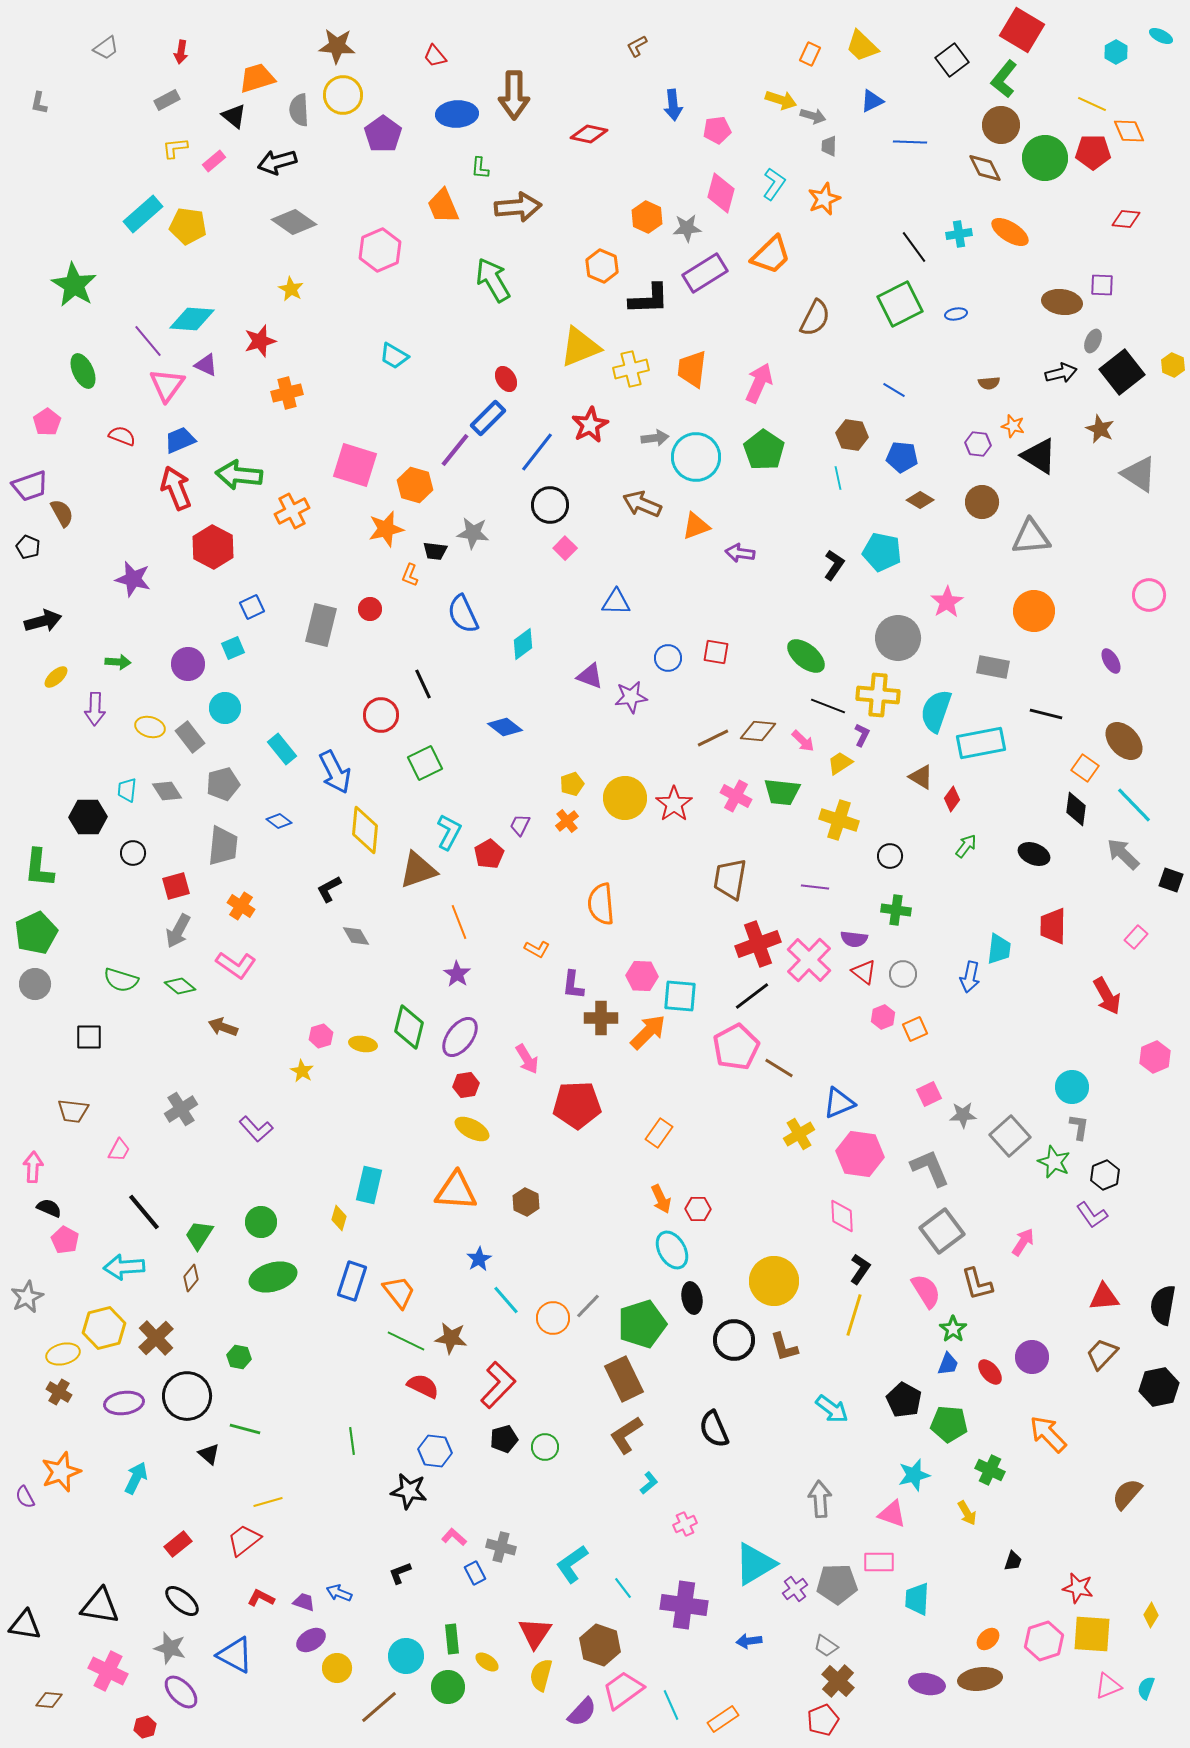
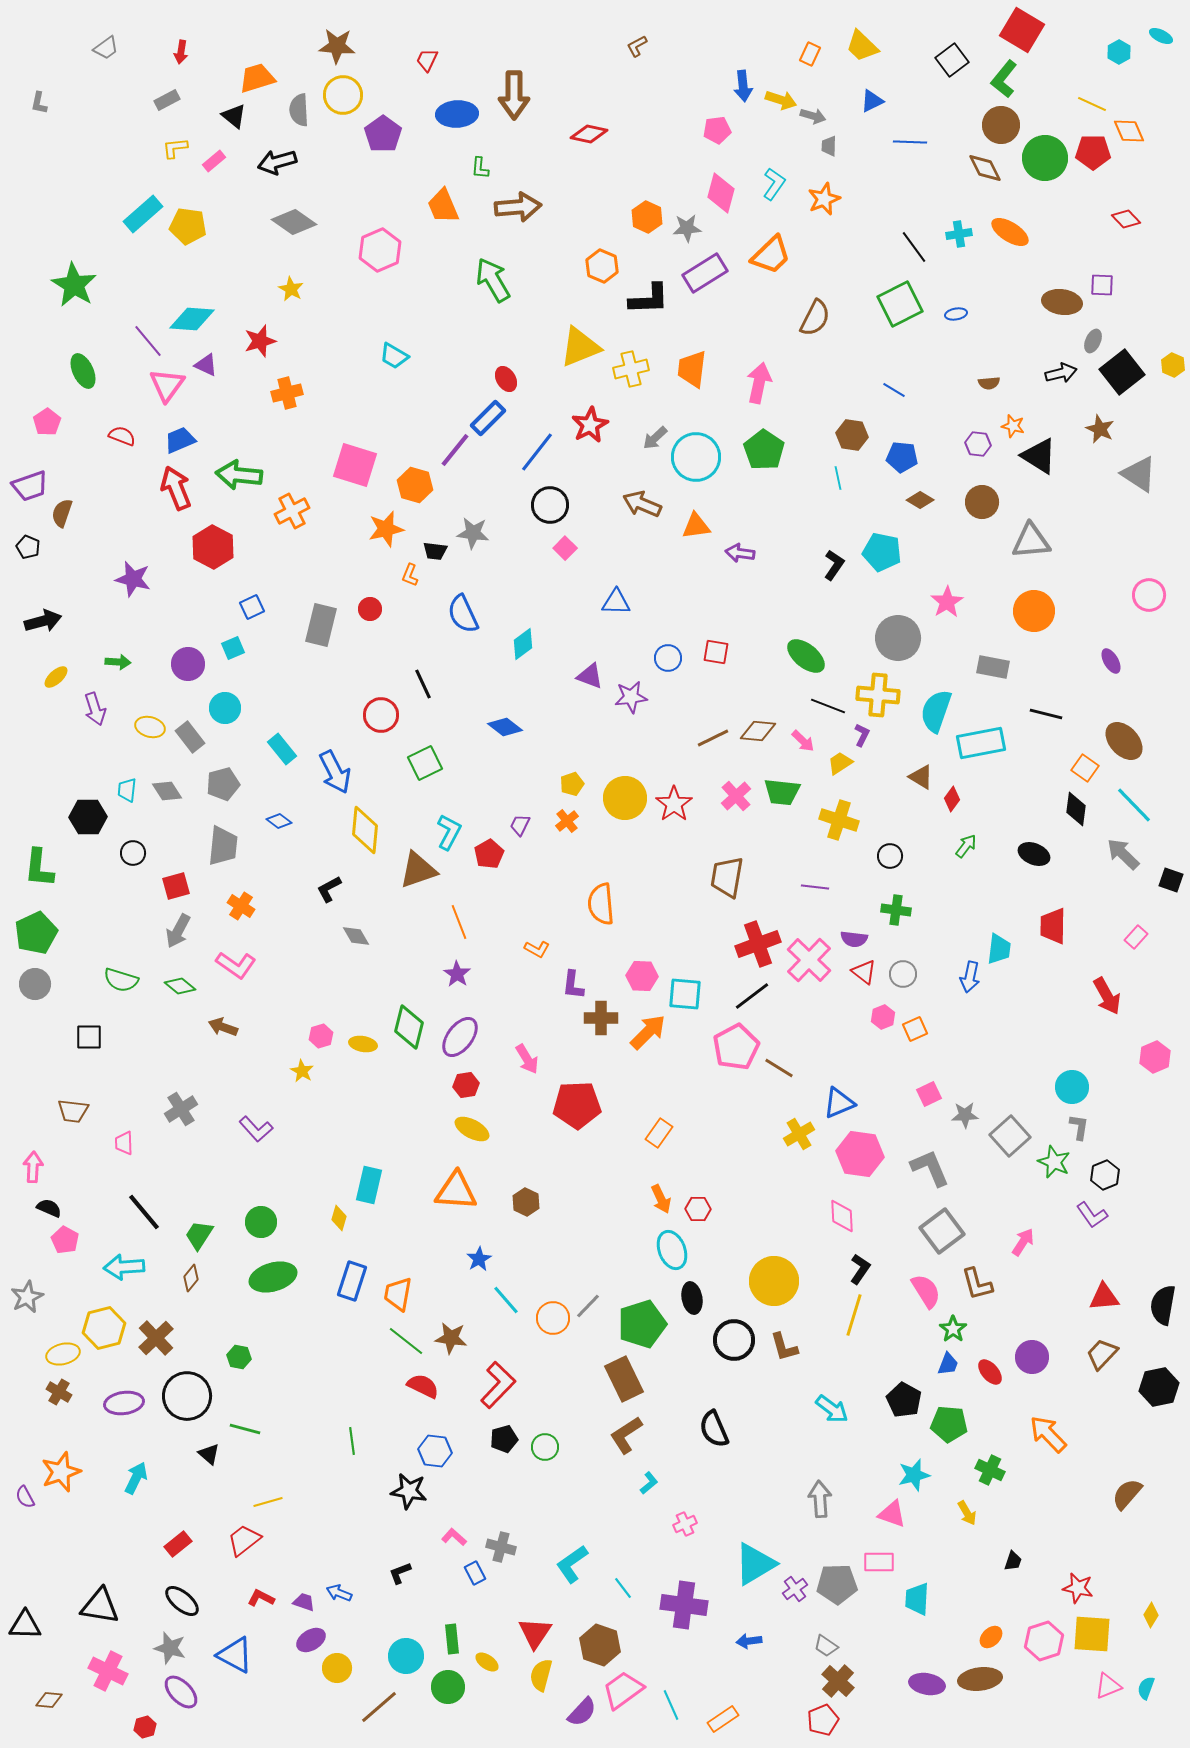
cyan hexagon at (1116, 52): moved 3 px right
red trapezoid at (435, 56): moved 8 px left, 4 px down; rotated 65 degrees clockwise
blue arrow at (673, 105): moved 70 px right, 19 px up
red diamond at (1126, 219): rotated 40 degrees clockwise
pink arrow at (759, 383): rotated 12 degrees counterclockwise
gray arrow at (655, 438): rotated 144 degrees clockwise
brown semicircle at (62, 513): rotated 132 degrees counterclockwise
orange triangle at (696, 526): rotated 12 degrees clockwise
gray triangle at (1031, 537): moved 4 px down
purple arrow at (95, 709): rotated 20 degrees counterclockwise
pink cross at (736, 796): rotated 20 degrees clockwise
brown trapezoid at (730, 879): moved 3 px left, 2 px up
cyan square at (680, 996): moved 5 px right, 2 px up
gray star at (963, 1115): moved 2 px right
pink trapezoid at (119, 1150): moved 5 px right, 7 px up; rotated 150 degrees clockwise
cyan ellipse at (672, 1250): rotated 9 degrees clockwise
orange trapezoid at (399, 1292): moved 1 px left, 2 px down; rotated 132 degrees counterclockwise
green line at (406, 1341): rotated 12 degrees clockwise
black triangle at (25, 1625): rotated 8 degrees counterclockwise
orange ellipse at (988, 1639): moved 3 px right, 2 px up
